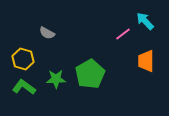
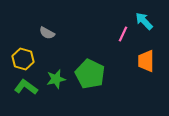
cyan arrow: moved 1 px left
pink line: rotated 28 degrees counterclockwise
green pentagon: rotated 16 degrees counterclockwise
green star: rotated 12 degrees counterclockwise
green L-shape: moved 2 px right
